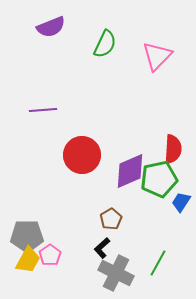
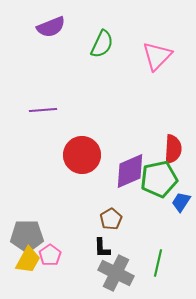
green semicircle: moved 3 px left
black L-shape: rotated 50 degrees counterclockwise
green line: rotated 16 degrees counterclockwise
